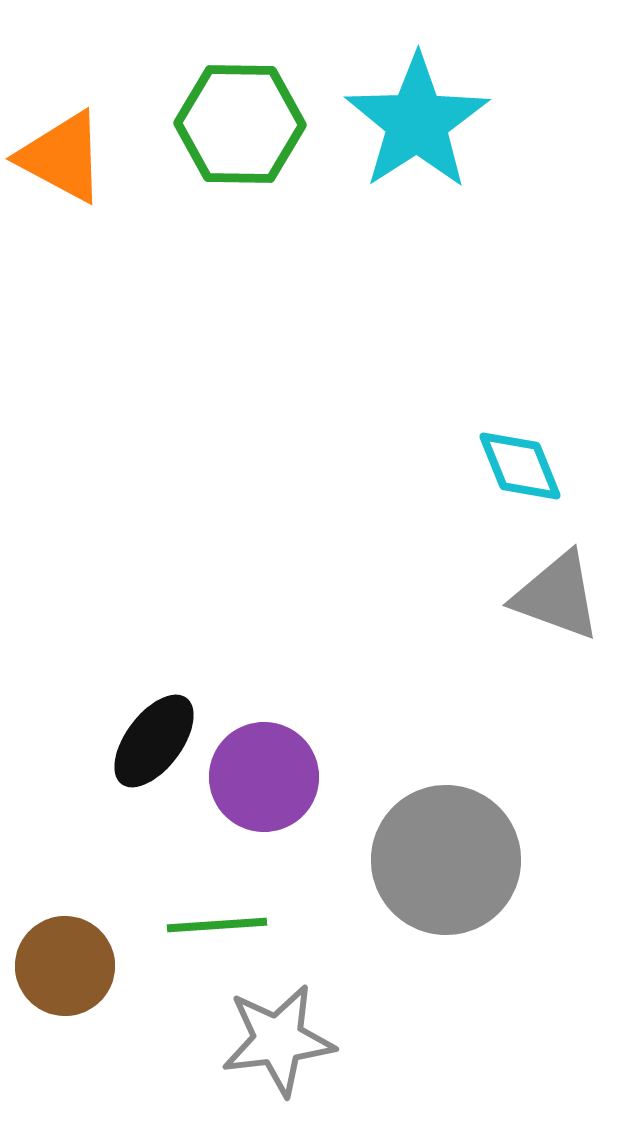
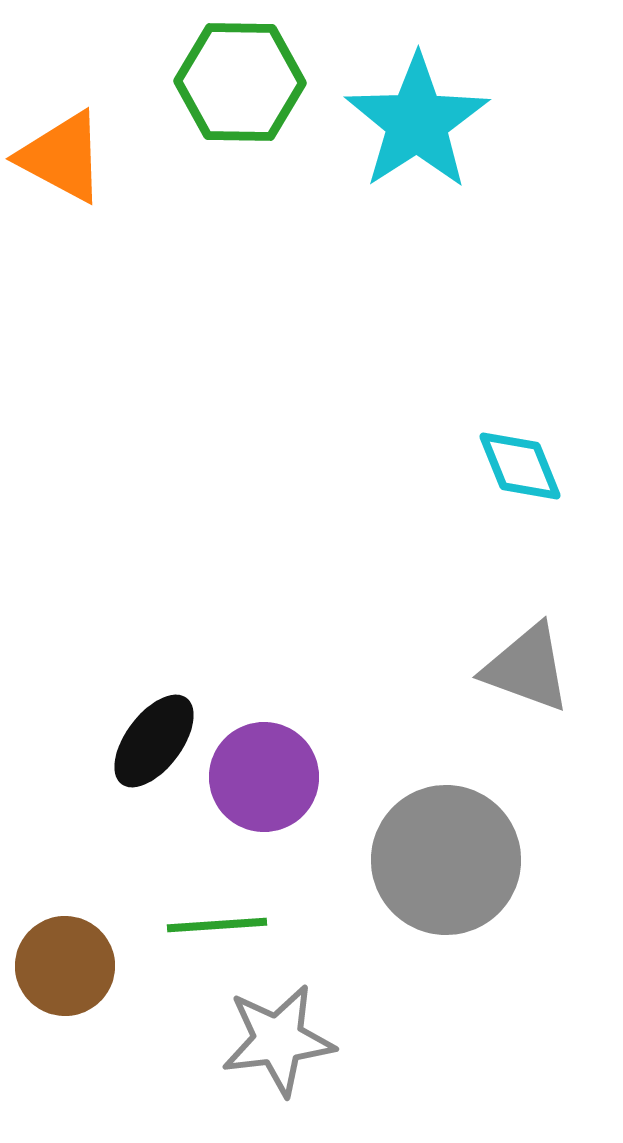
green hexagon: moved 42 px up
gray triangle: moved 30 px left, 72 px down
